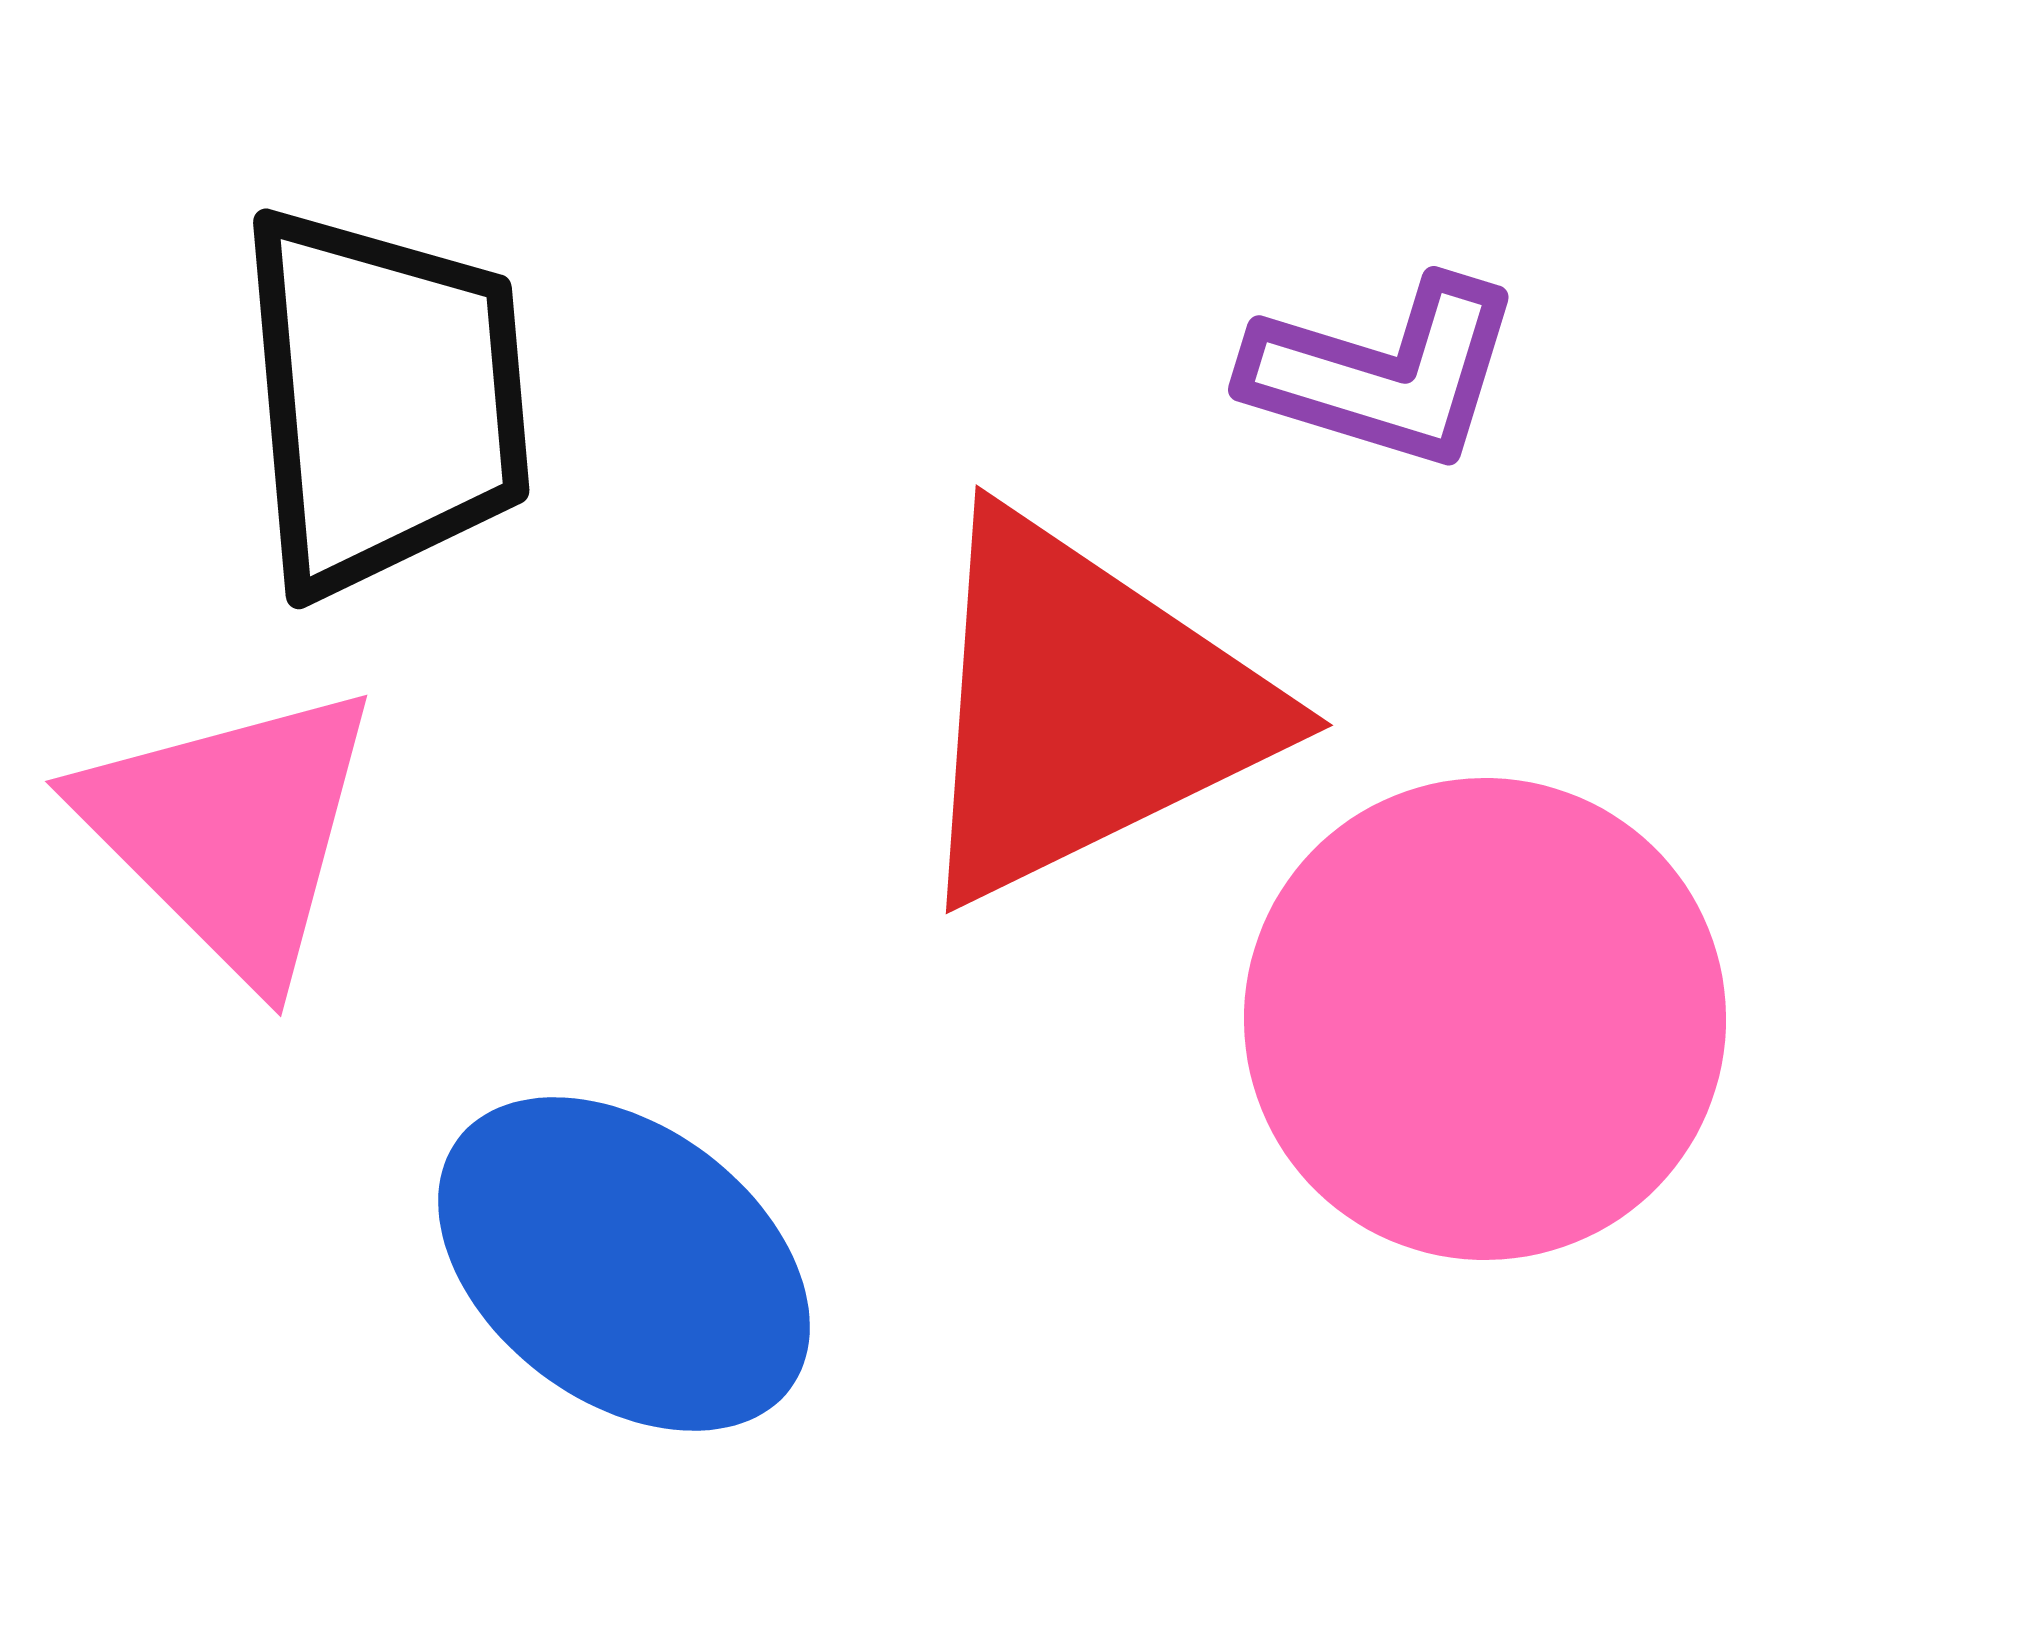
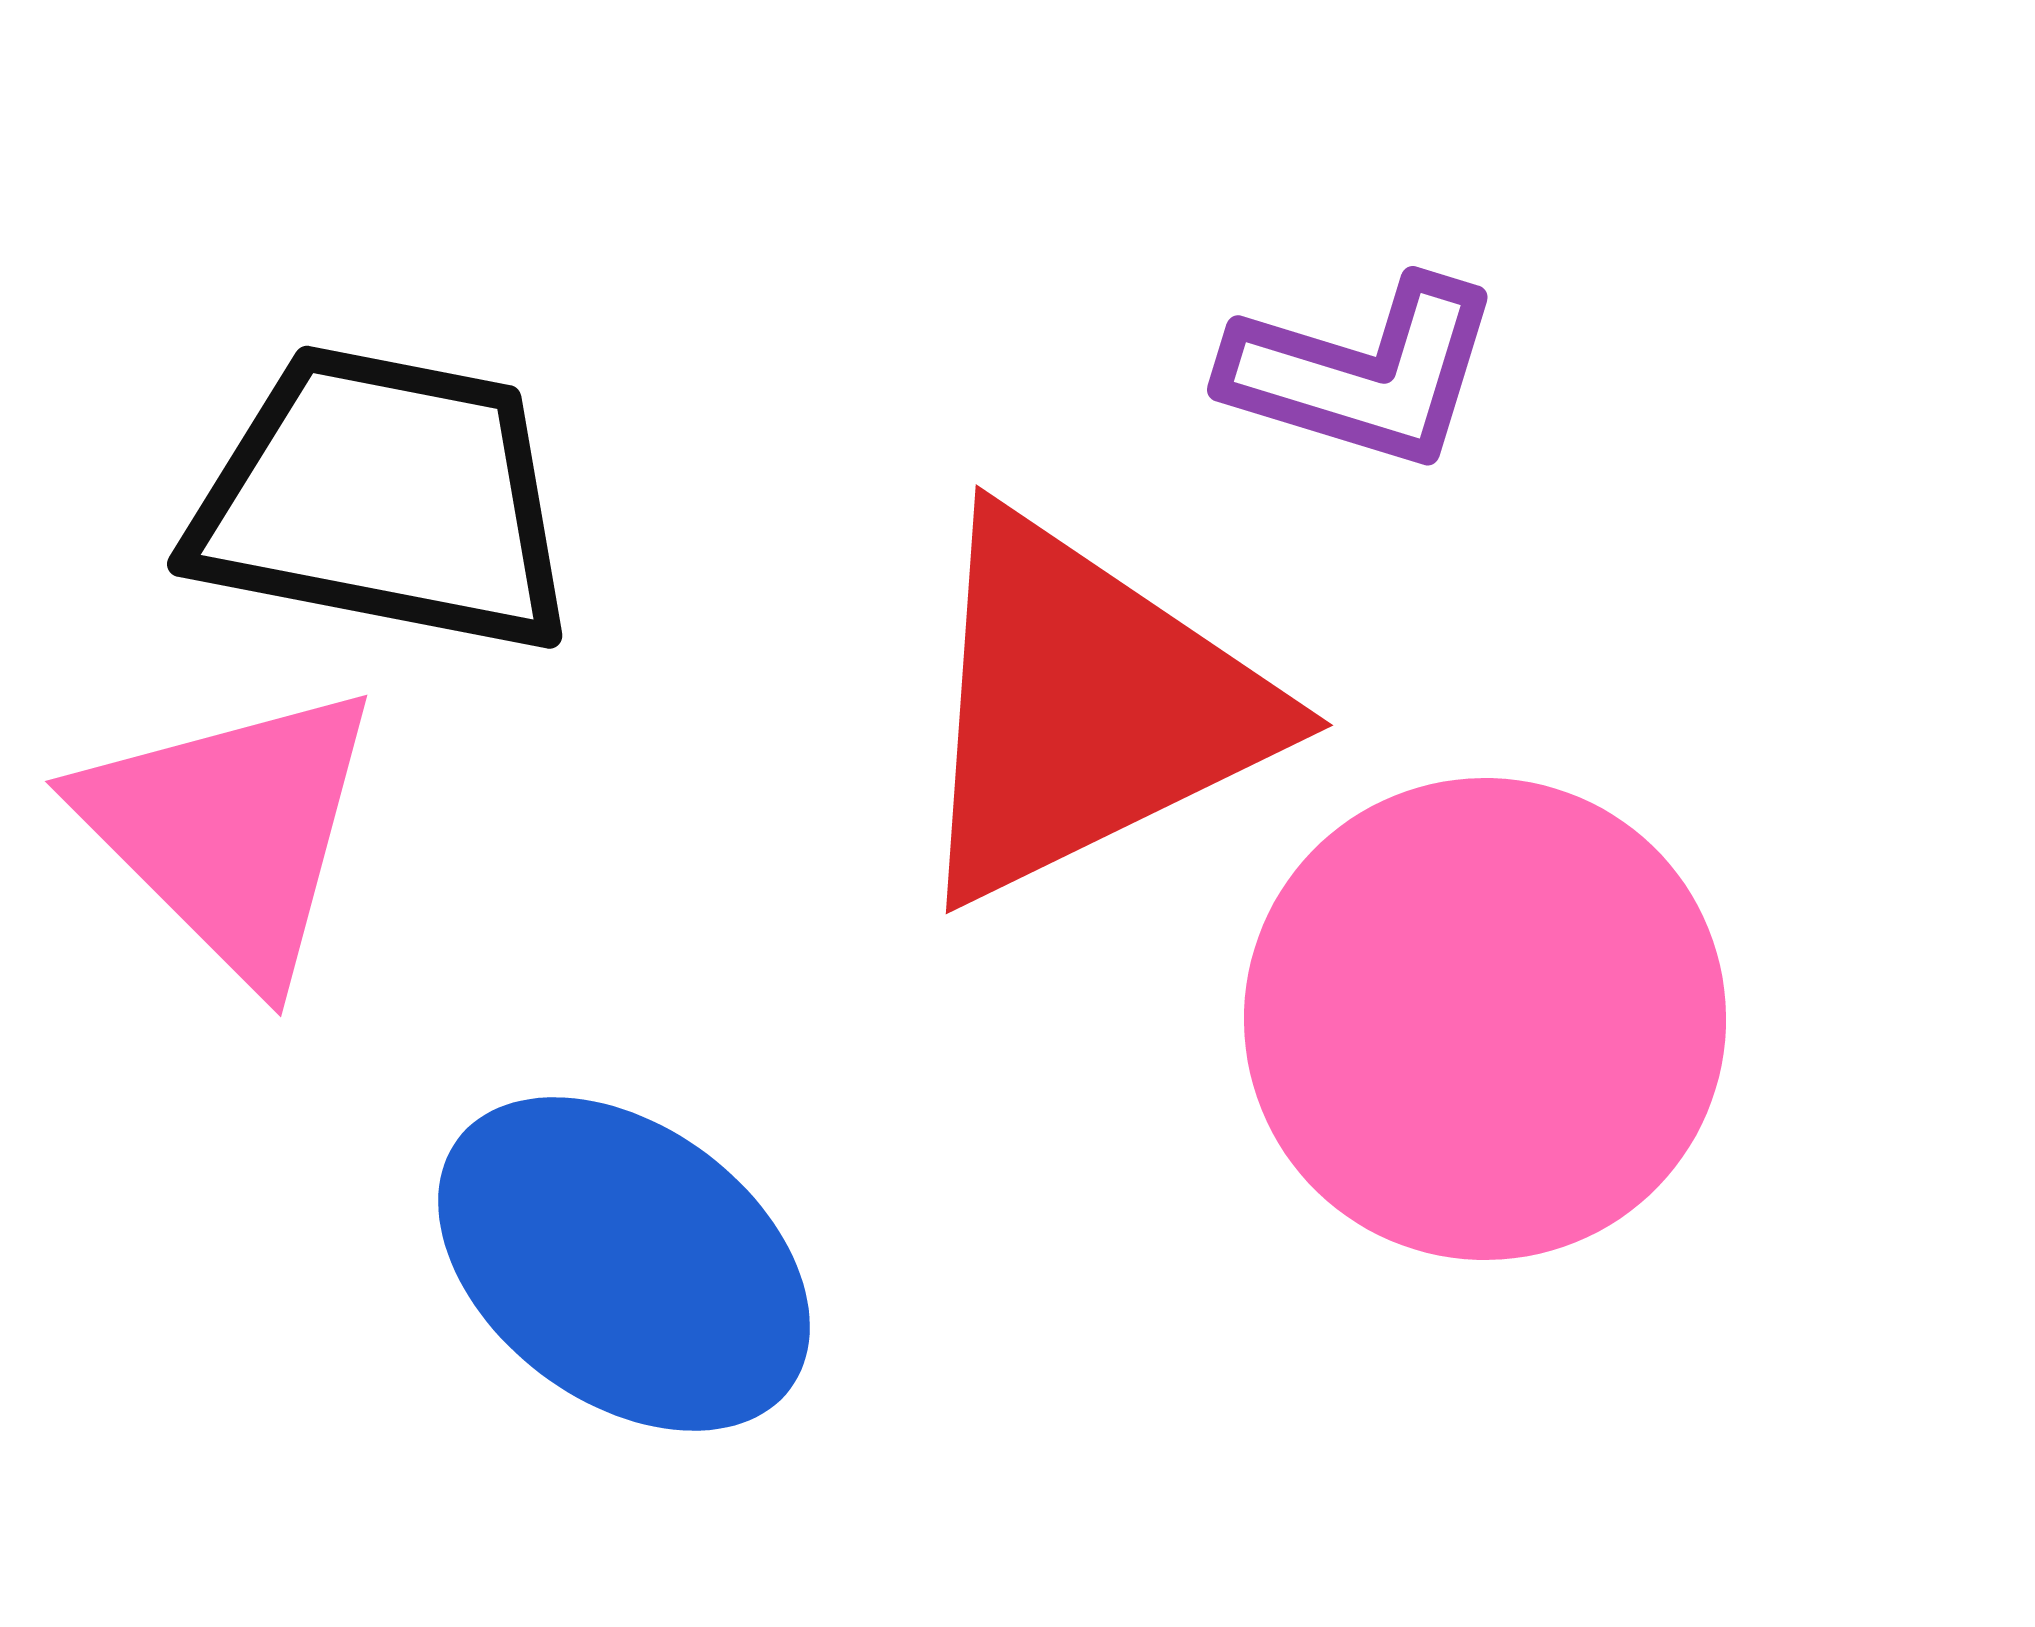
purple L-shape: moved 21 px left
black trapezoid: moved 100 px down; rotated 74 degrees counterclockwise
